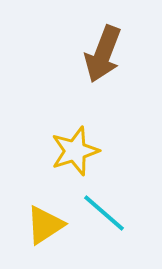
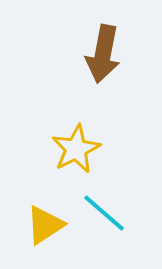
brown arrow: rotated 10 degrees counterclockwise
yellow star: moved 1 px right, 2 px up; rotated 9 degrees counterclockwise
